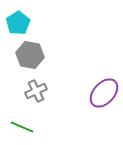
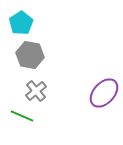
cyan pentagon: moved 3 px right
gray cross: rotated 15 degrees counterclockwise
green line: moved 11 px up
